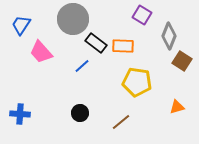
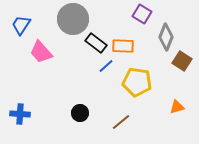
purple square: moved 1 px up
gray diamond: moved 3 px left, 1 px down
blue line: moved 24 px right
